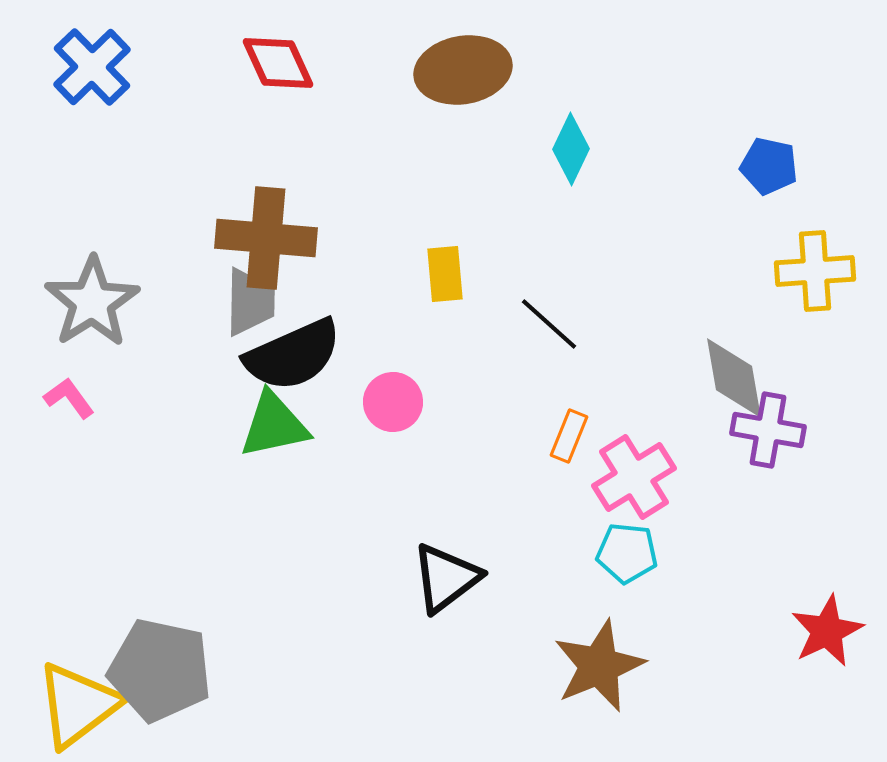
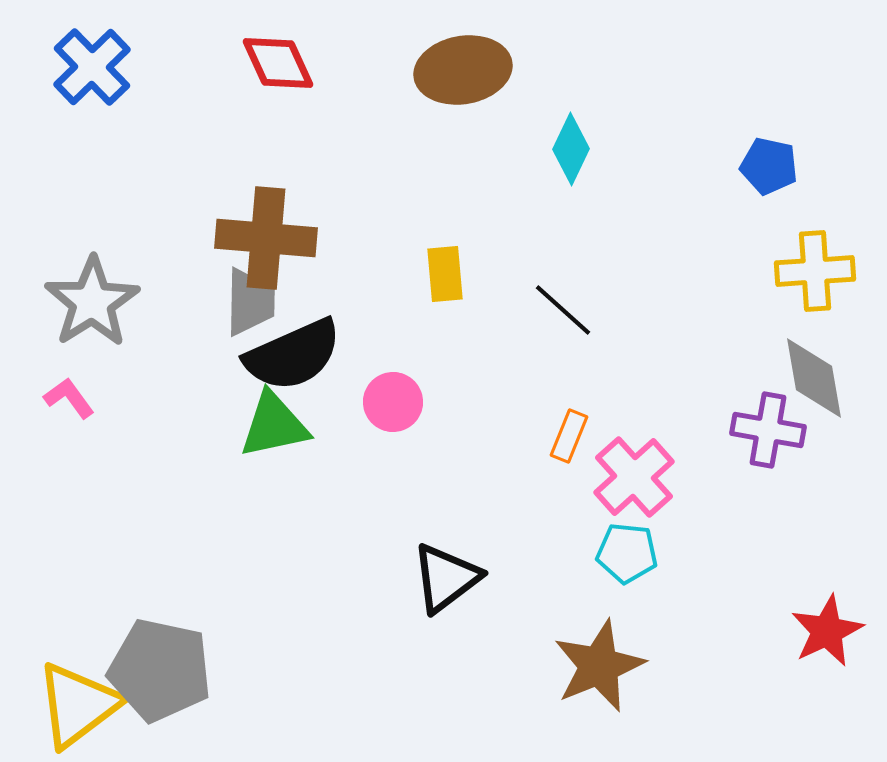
black line: moved 14 px right, 14 px up
gray diamond: moved 80 px right
pink cross: rotated 10 degrees counterclockwise
